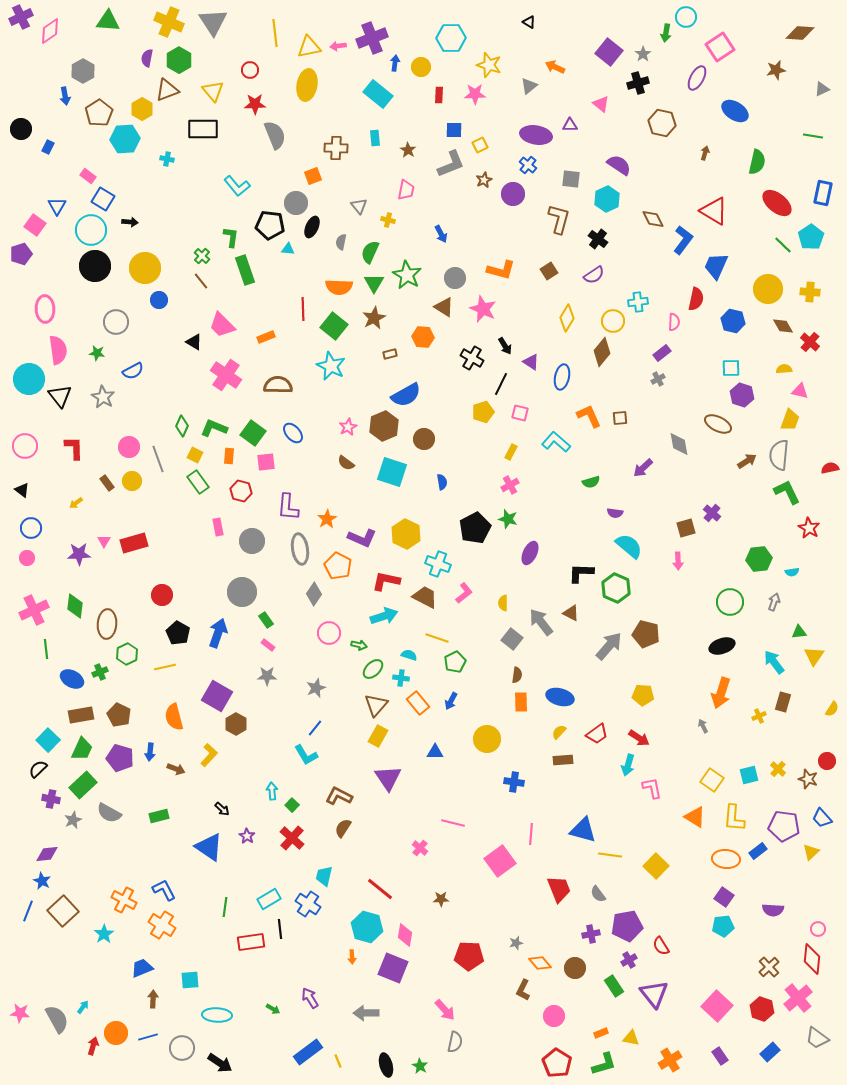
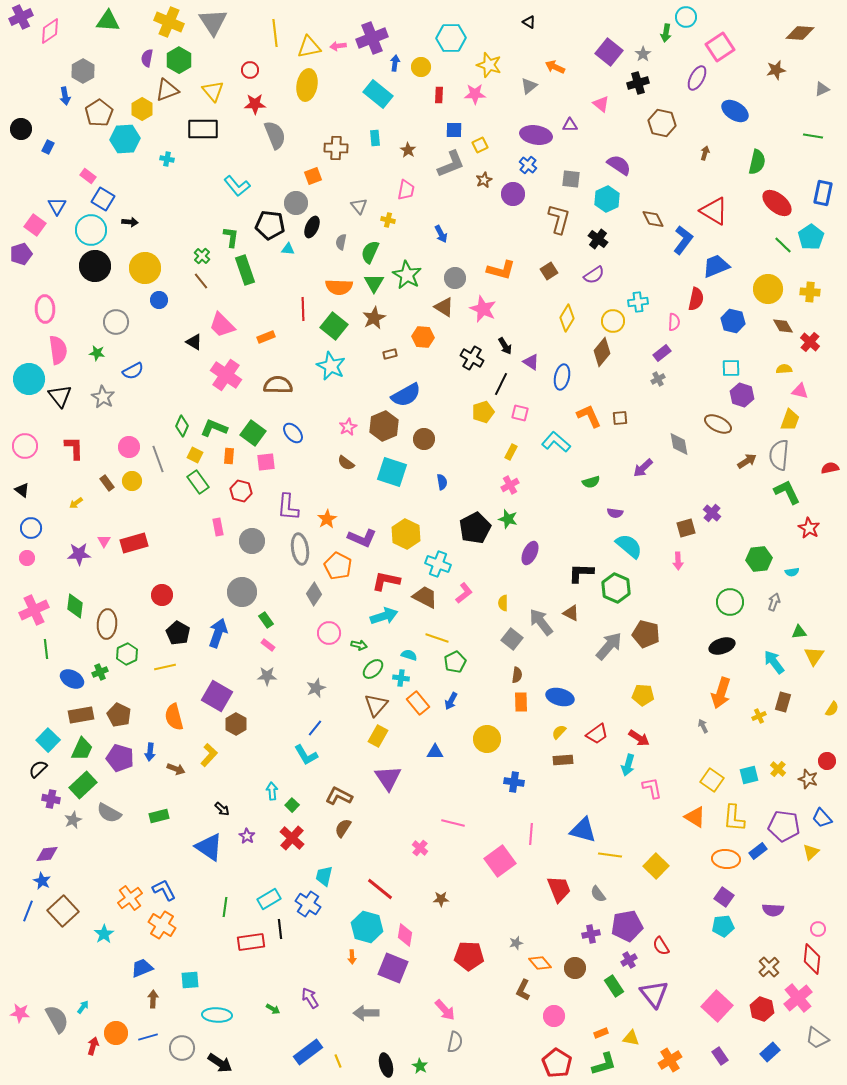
blue trapezoid at (716, 266): rotated 44 degrees clockwise
orange cross at (124, 900): moved 6 px right, 2 px up; rotated 25 degrees clockwise
